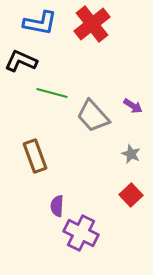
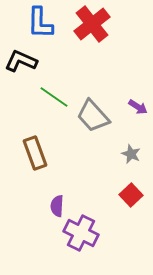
blue L-shape: rotated 80 degrees clockwise
green line: moved 2 px right, 4 px down; rotated 20 degrees clockwise
purple arrow: moved 5 px right, 1 px down
brown rectangle: moved 3 px up
